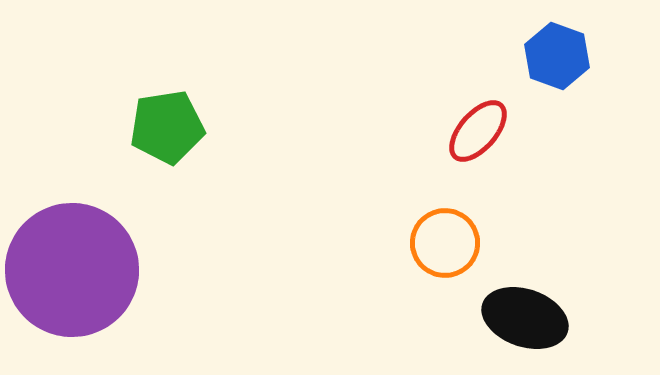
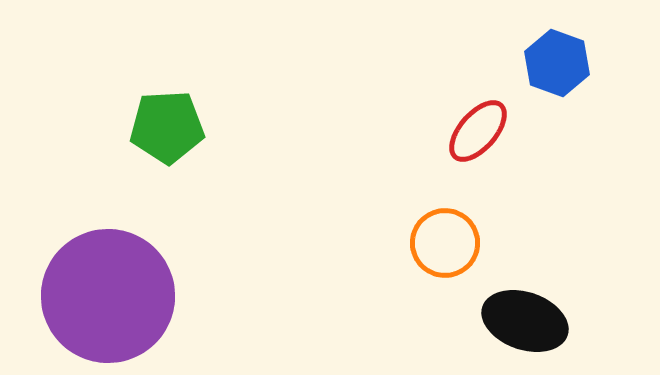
blue hexagon: moved 7 px down
green pentagon: rotated 6 degrees clockwise
purple circle: moved 36 px right, 26 px down
black ellipse: moved 3 px down
